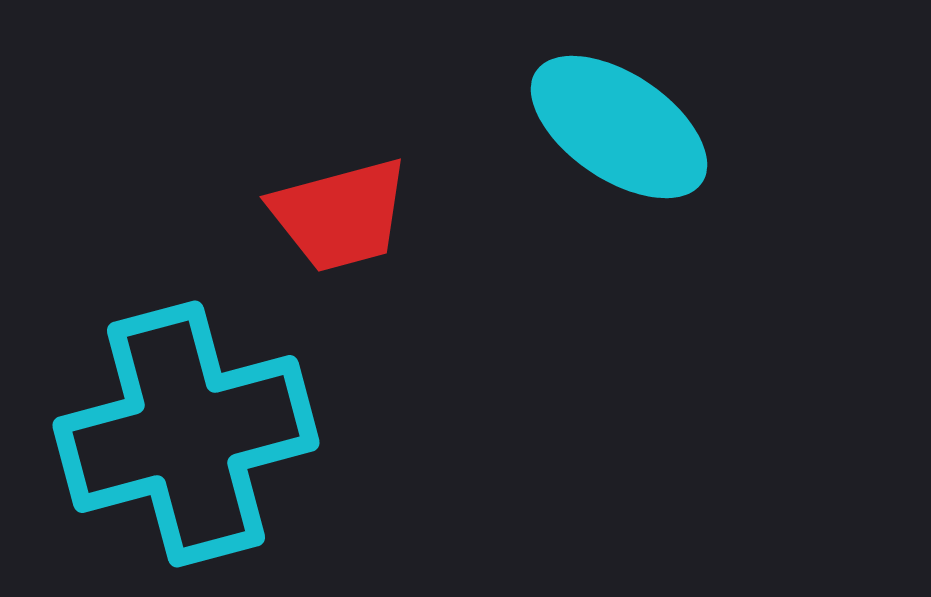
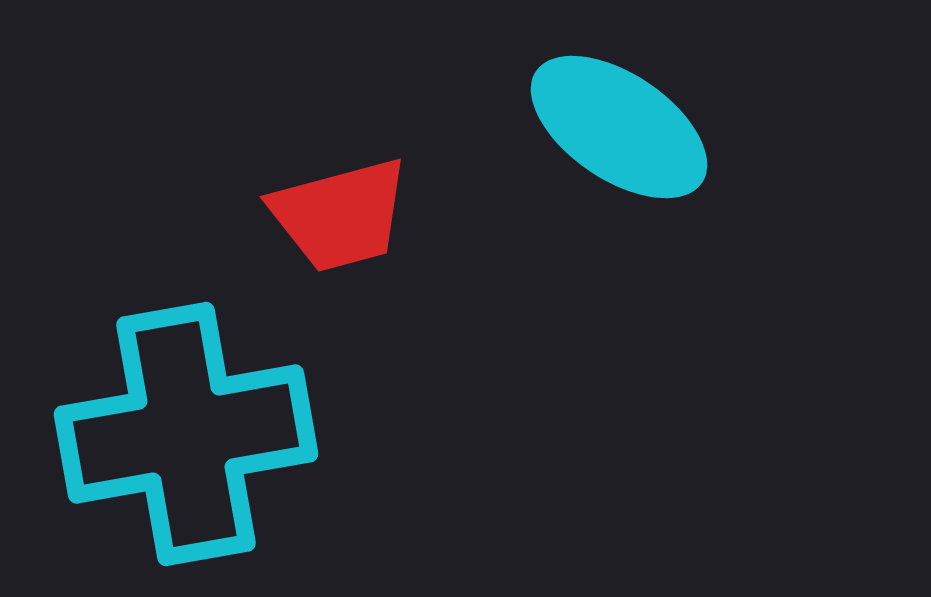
cyan cross: rotated 5 degrees clockwise
